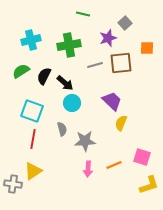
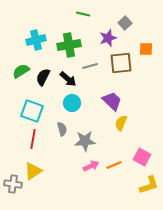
cyan cross: moved 5 px right
orange square: moved 1 px left, 1 px down
gray line: moved 5 px left, 1 px down
black semicircle: moved 1 px left, 1 px down
black arrow: moved 3 px right, 4 px up
pink square: rotated 12 degrees clockwise
pink arrow: moved 3 px right, 3 px up; rotated 119 degrees counterclockwise
